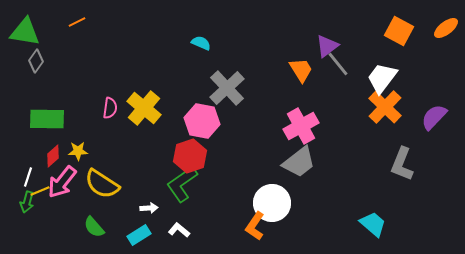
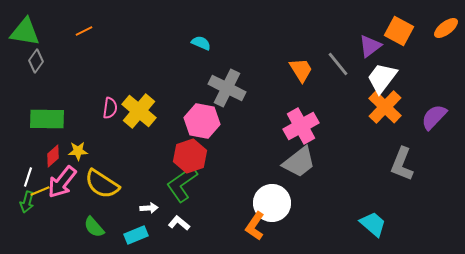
orange line: moved 7 px right, 9 px down
purple triangle: moved 43 px right
gray cross: rotated 21 degrees counterclockwise
yellow cross: moved 5 px left, 3 px down
white L-shape: moved 7 px up
cyan rectangle: moved 3 px left; rotated 10 degrees clockwise
